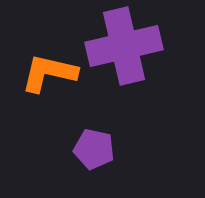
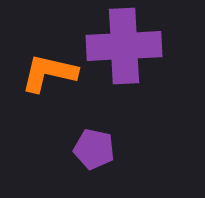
purple cross: rotated 10 degrees clockwise
